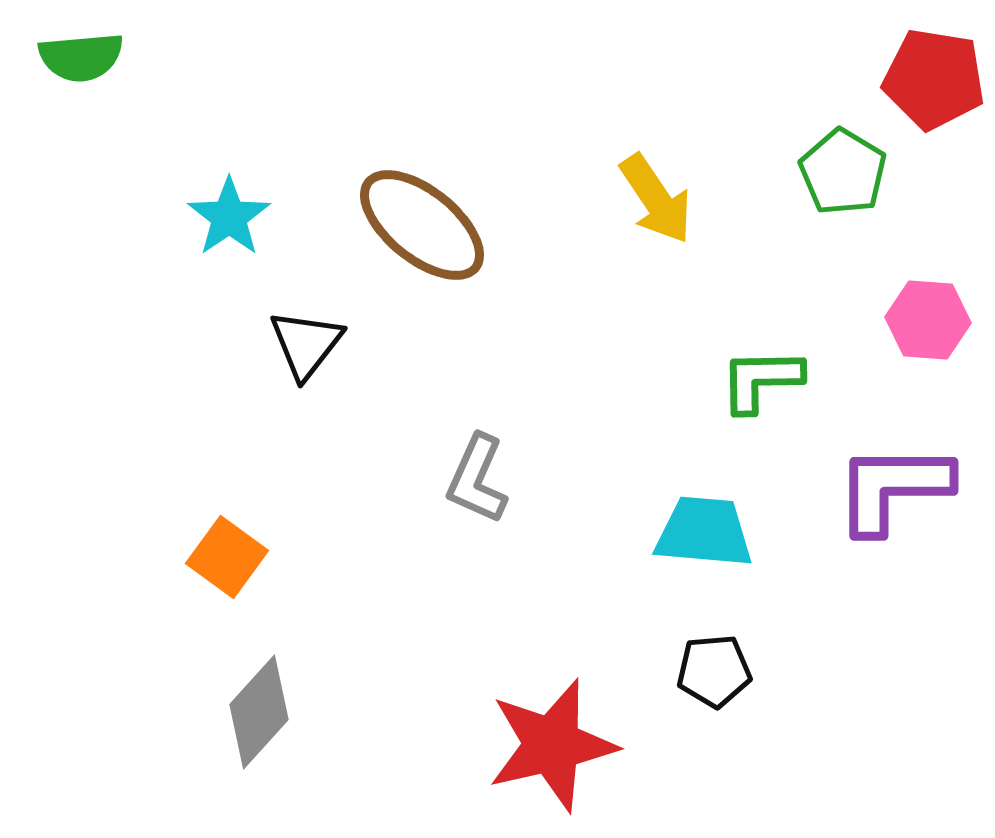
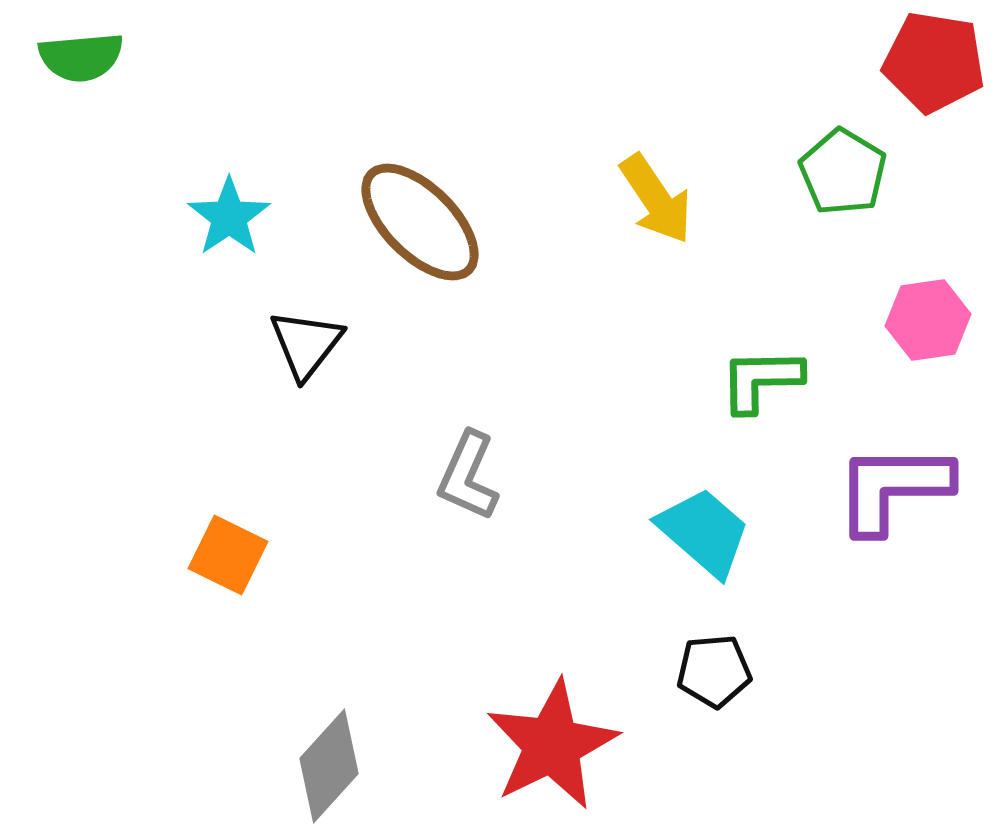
red pentagon: moved 17 px up
brown ellipse: moved 2 px left, 3 px up; rotated 6 degrees clockwise
pink hexagon: rotated 12 degrees counterclockwise
gray L-shape: moved 9 px left, 3 px up
cyan trapezoid: rotated 36 degrees clockwise
orange square: moved 1 px right, 2 px up; rotated 10 degrees counterclockwise
gray diamond: moved 70 px right, 54 px down
red star: rotated 13 degrees counterclockwise
